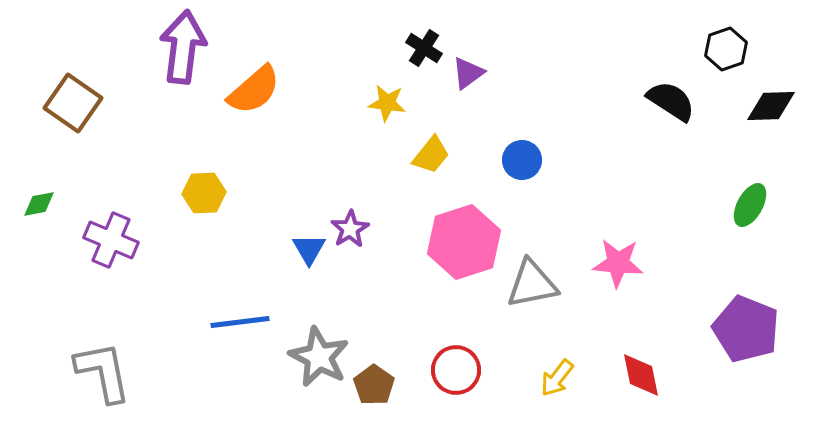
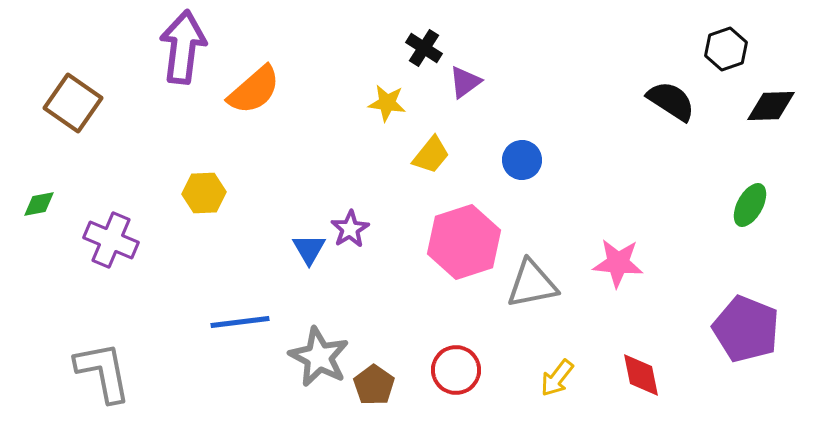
purple triangle: moved 3 px left, 9 px down
